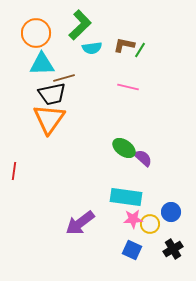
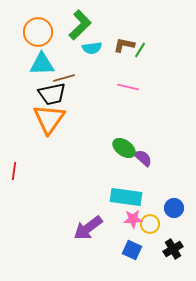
orange circle: moved 2 px right, 1 px up
blue circle: moved 3 px right, 4 px up
purple arrow: moved 8 px right, 5 px down
